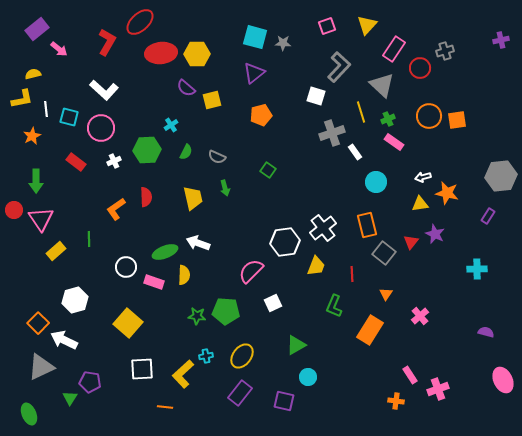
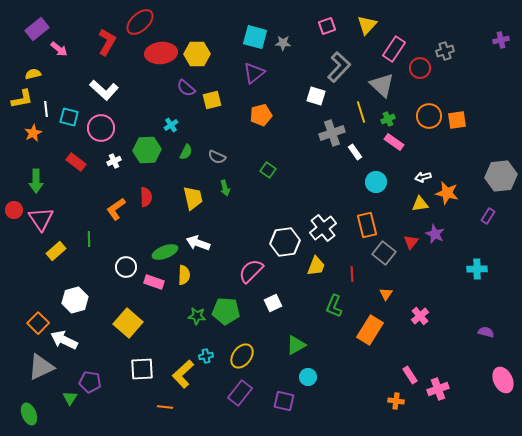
orange star at (32, 136): moved 1 px right, 3 px up
